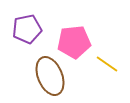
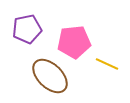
yellow line: rotated 10 degrees counterclockwise
brown ellipse: rotated 24 degrees counterclockwise
